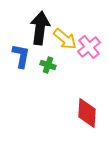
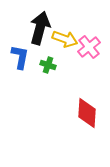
black arrow: rotated 8 degrees clockwise
yellow arrow: rotated 20 degrees counterclockwise
blue L-shape: moved 1 px left, 1 px down
